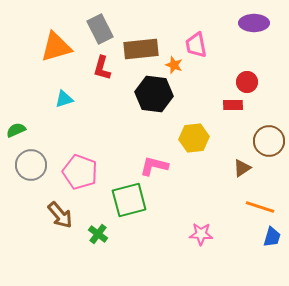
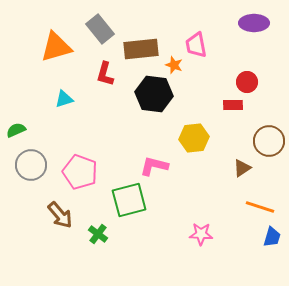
gray rectangle: rotated 12 degrees counterclockwise
red L-shape: moved 3 px right, 6 px down
